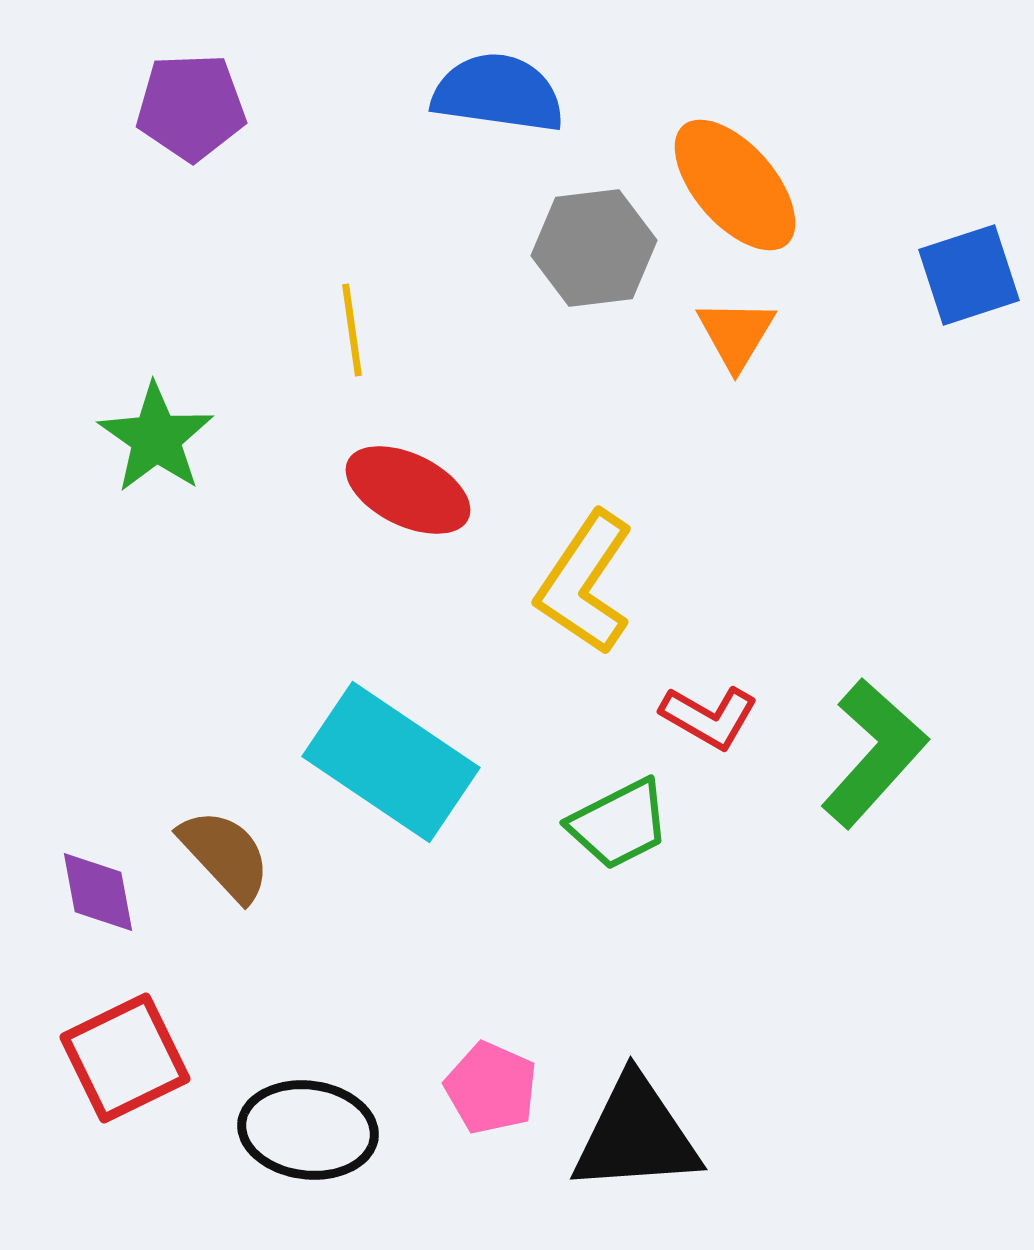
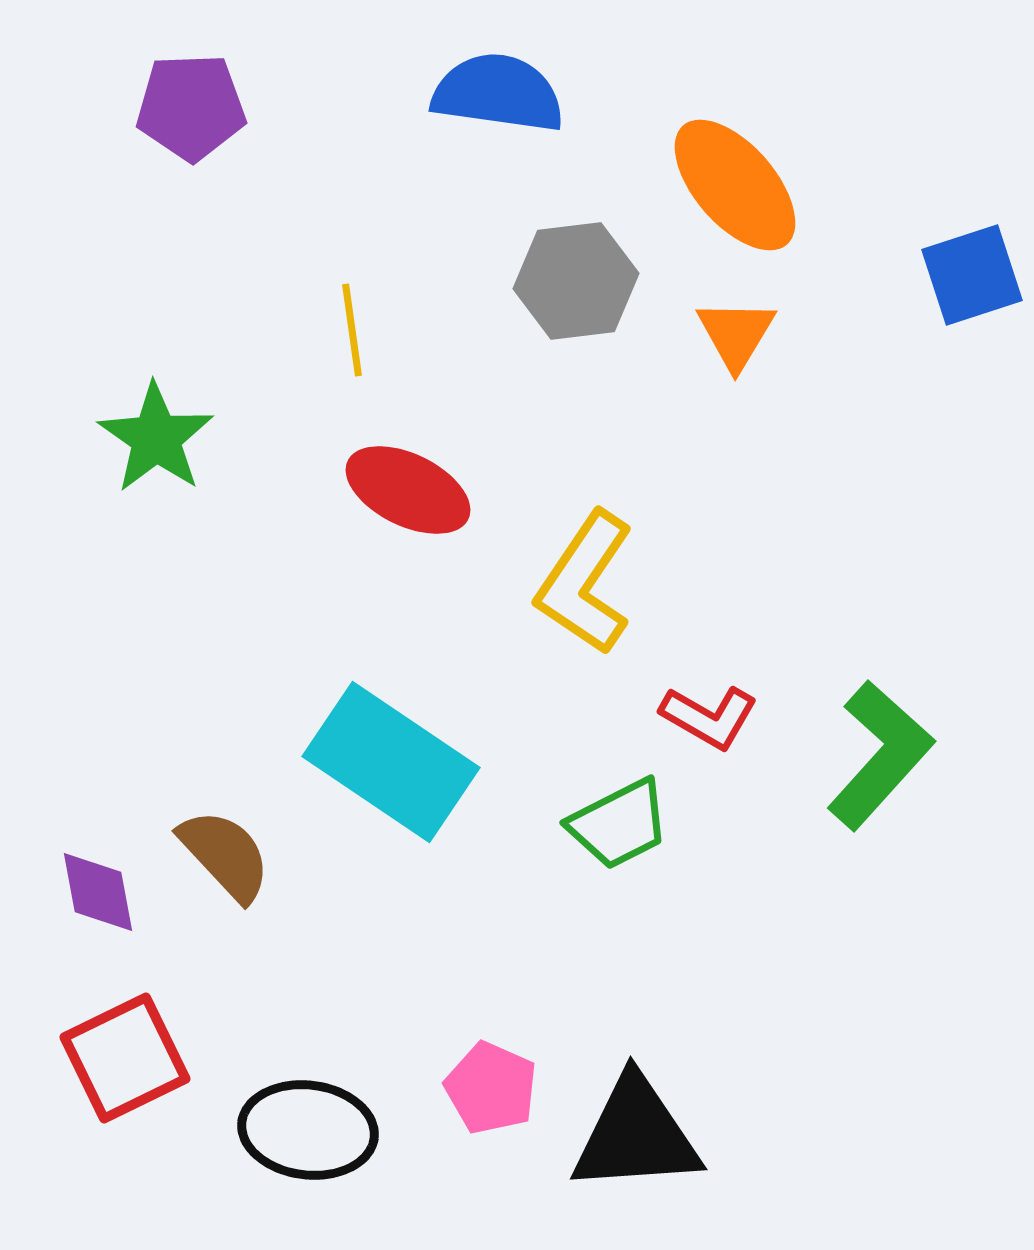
gray hexagon: moved 18 px left, 33 px down
blue square: moved 3 px right
green L-shape: moved 6 px right, 2 px down
